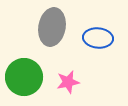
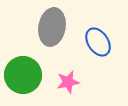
blue ellipse: moved 4 px down; rotated 52 degrees clockwise
green circle: moved 1 px left, 2 px up
